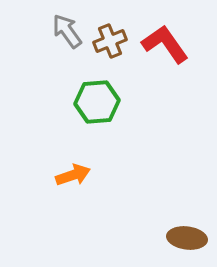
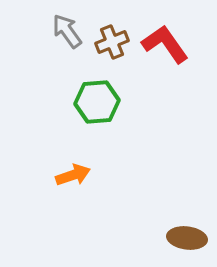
brown cross: moved 2 px right, 1 px down
